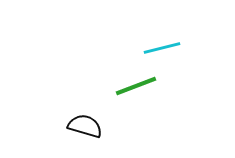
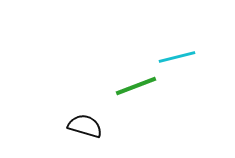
cyan line: moved 15 px right, 9 px down
